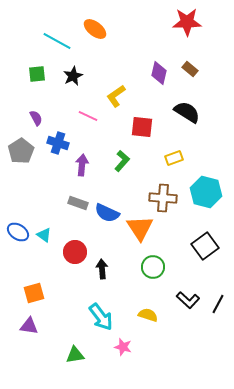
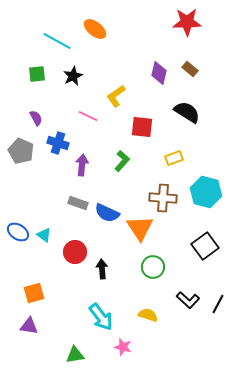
gray pentagon: rotated 15 degrees counterclockwise
